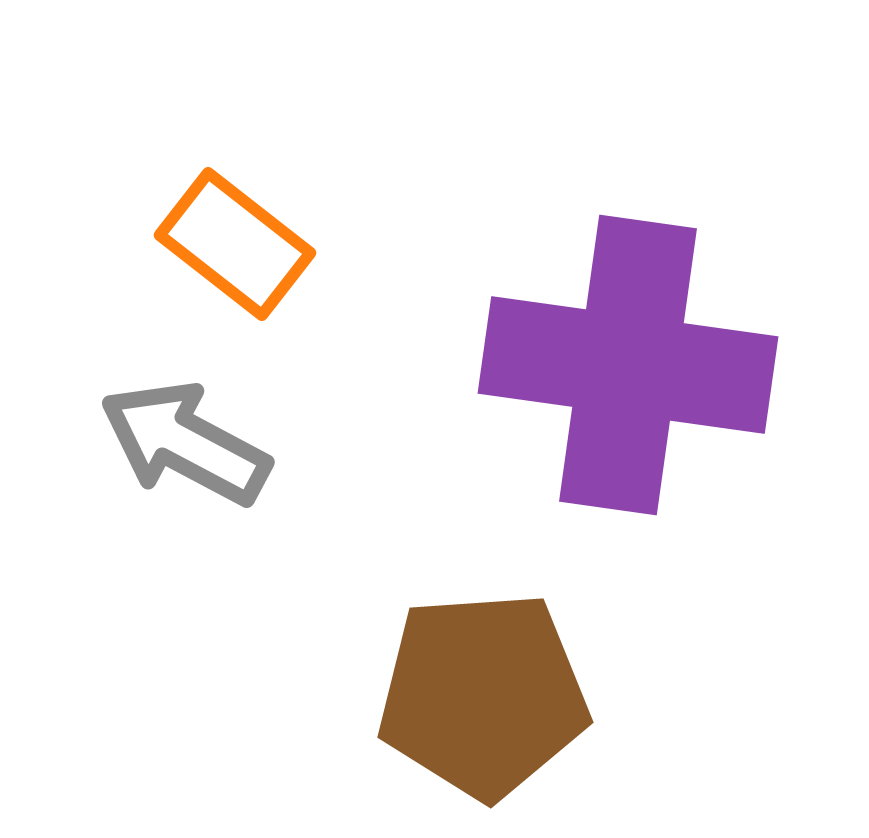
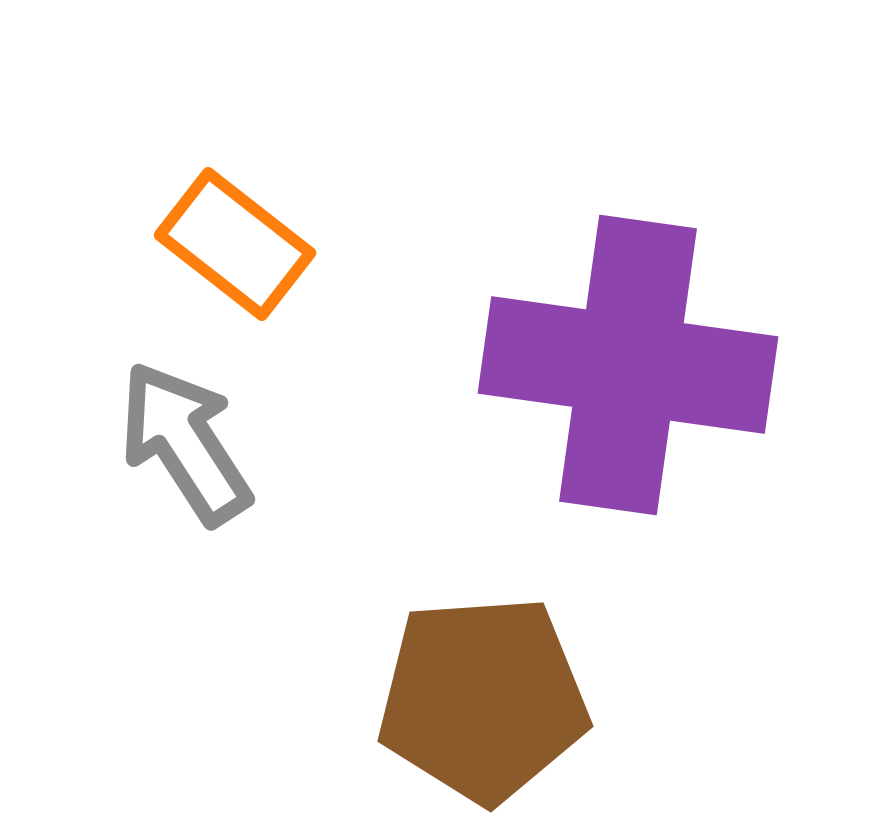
gray arrow: rotated 29 degrees clockwise
brown pentagon: moved 4 px down
